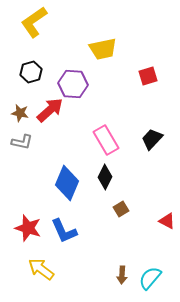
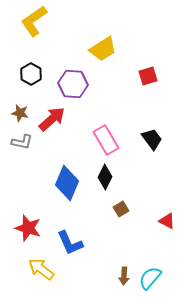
yellow L-shape: moved 1 px up
yellow trapezoid: rotated 20 degrees counterclockwise
black hexagon: moved 2 px down; rotated 15 degrees counterclockwise
red arrow: moved 2 px right, 9 px down
black trapezoid: rotated 100 degrees clockwise
blue L-shape: moved 6 px right, 12 px down
brown arrow: moved 2 px right, 1 px down
